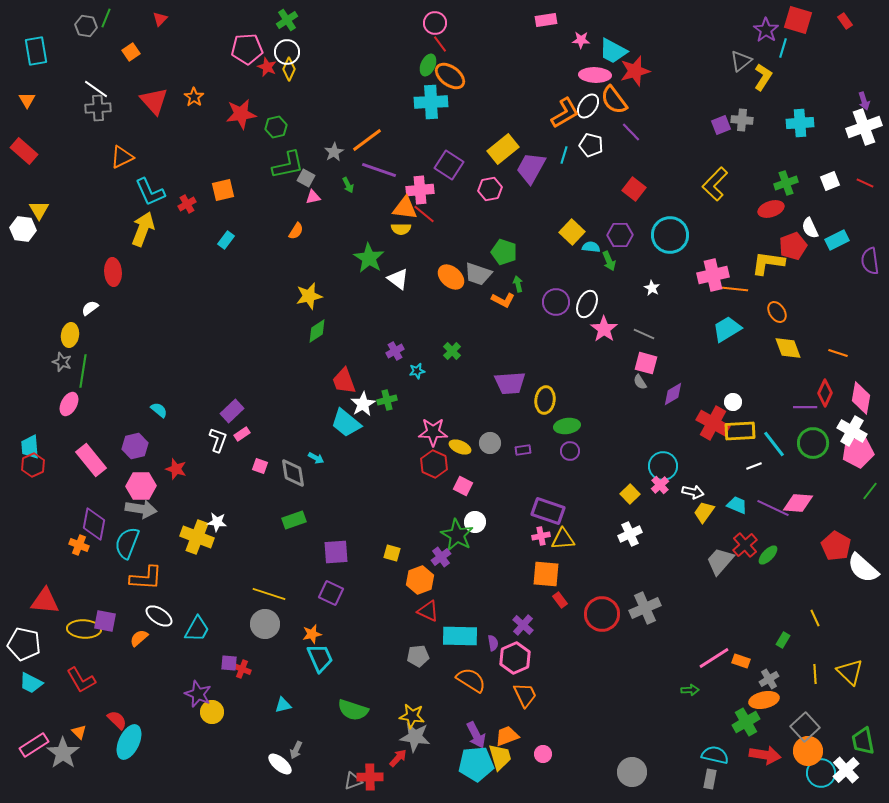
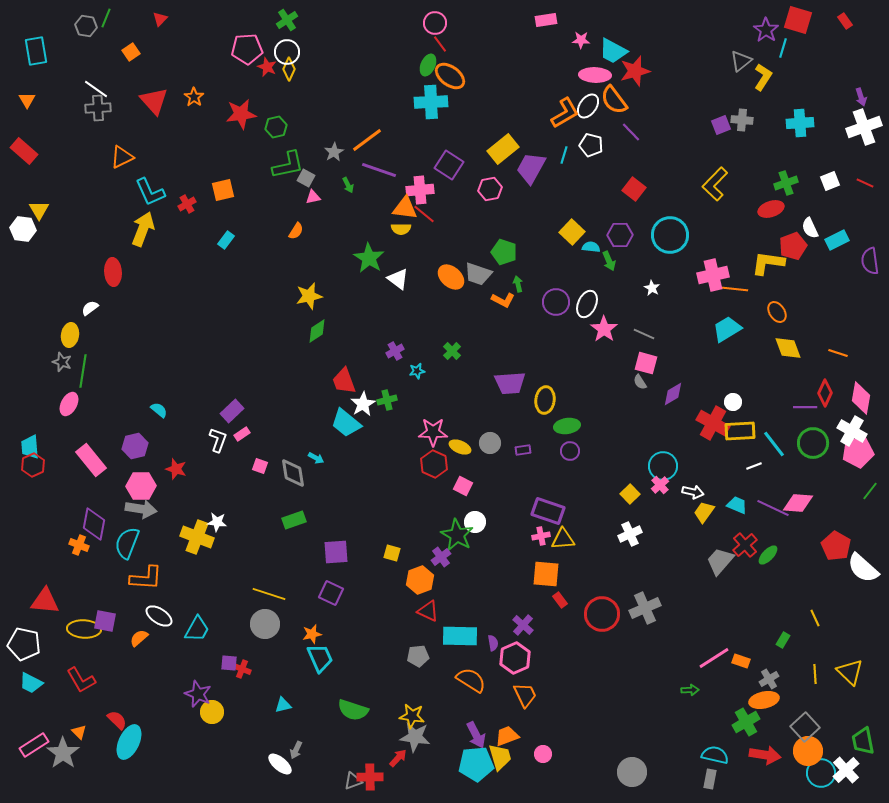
purple arrow at (864, 101): moved 3 px left, 4 px up
